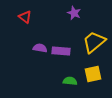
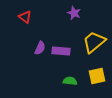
purple semicircle: rotated 104 degrees clockwise
yellow square: moved 4 px right, 2 px down
